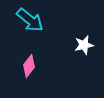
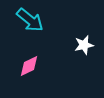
pink diamond: rotated 25 degrees clockwise
